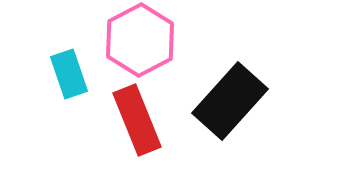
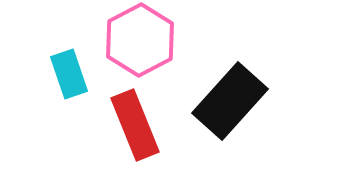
red rectangle: moved 2 px left, 5 px down
